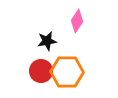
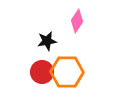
red circle: moved 1 px right, 1 px down
